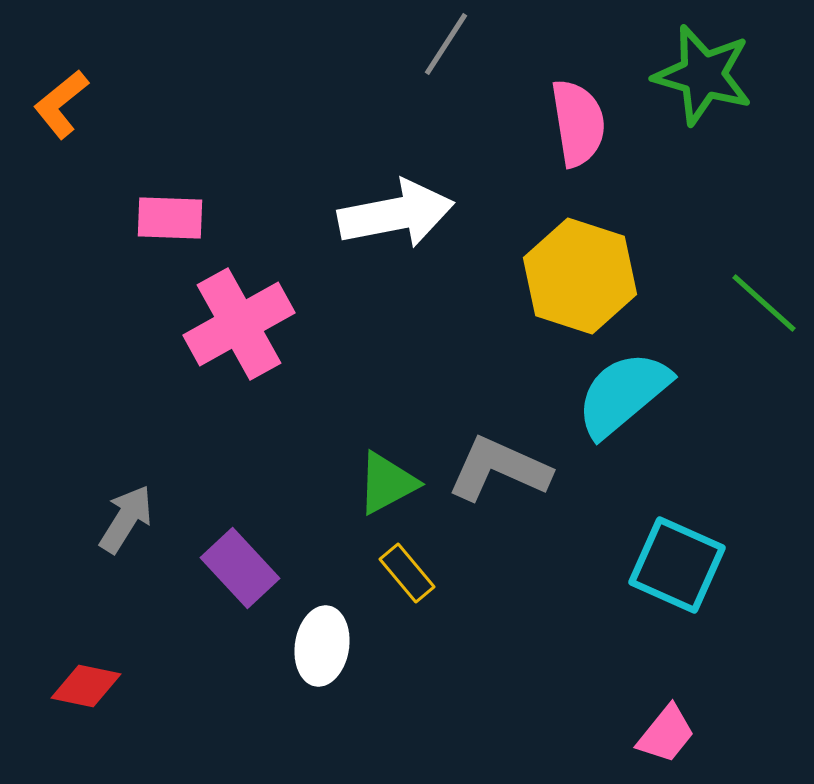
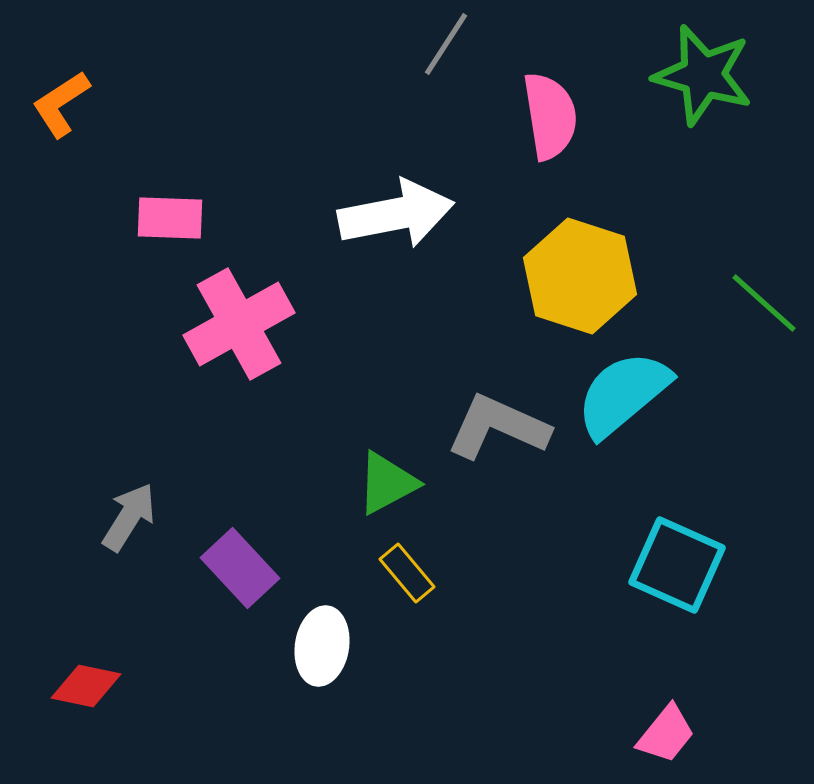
orange L-shape: rotated 6 degrees clockwise
pink semicircle: moved 28 px left, 7 px up
gray L-shape: moved 1 px left, 42 px up
gray arrow: moved 3 px right, 2 px up
